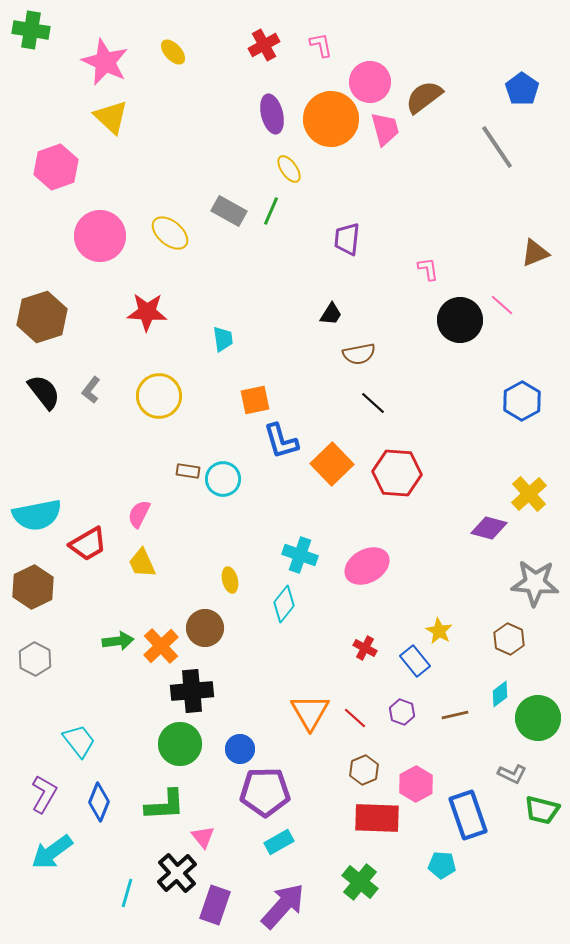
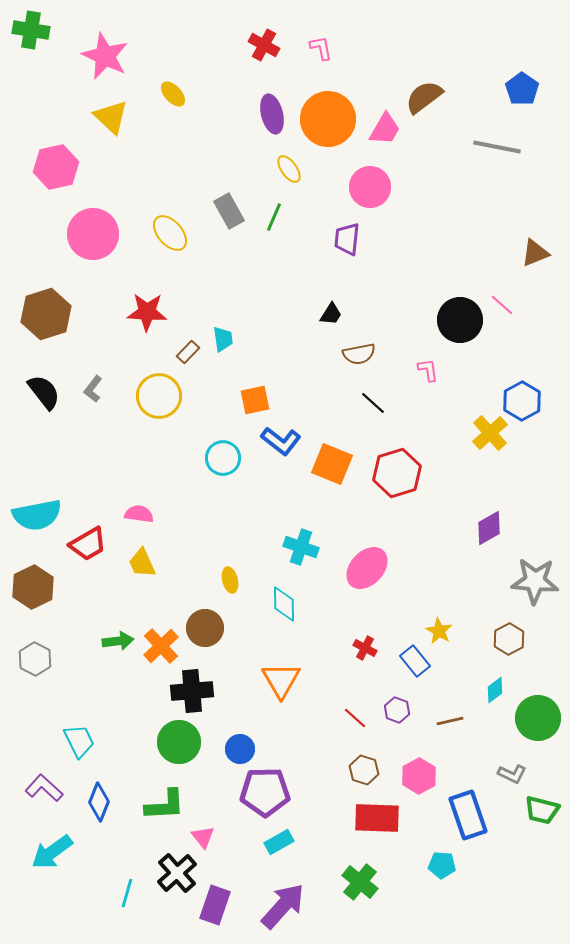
red cross at (264, 45): rotated 32 degrees counterclockwise
pink L-shape at (321, 45): moved 3 px down
yellow ellipse at (173, 52): moved 42 px down
pink star at (105, 62): moved 6 px up
pink circle at (370, 82): moved 105 px down
orange circle at (331, 119): moved 3 px left
pink trapezoid at (385, 129): rotated 45 degrees clockwise
gray line at (497, 147): rotated 45 degrees counterclockwise
pink hexagon at (56, 167): rotated 6 degrees clockwise
gray rectangle at (229, 211): rotated 32 degrees clockwise
green line at (271, 211): moved 3 px right, 6 px down
yellow ellipse at (170, 233): rotated 9 degrees clockwise
pink circle at (100, 236): moved 7 px left, 2 px up
pink L-shape at (428, 269): moved 101 px down
brown hexagon at (42, 317): moved 4 px right, 3 px up
gray L-shape at (91, 390): moved 2 px right, 1 px up
blue L-shape at (281, 441): rotated 36 degrees counterclockwise
orange square at (332, 464): rotated 24 degrees counterclockwise
brown rectangle at (188, 471): moved 119 px up; rotated 55 degrees counterclockwise
red hexagon at (397, 473): rotated 21 degrees counterclockwise
cyan circle at (223, 479): moved 21 px up
yellow cross at (529, 494): moved 39 px left, 61 px up
pink semicircle at (139, 514): rotated 72 degrees clockwise
purple diamond at (489, 528): rotated 45 degrees counterclockwise
cyan cross at (300, 555): moved 1 px right, 8 px up
pink ellipse at (367, 566): moved 2 px down; rotated 18 degrees counterclockwise
gray star at (535, 583): moved 2 px up
cyan diamond at (284, 604): rotated 39 degrees counterclockwise
brown hexagon at (509, 639): rotated 8 degrees clockwise
cyan diamond at (500, 694): moved 5 px left, 4 px up
orange triangle at (310, 712): moved 29 px left, 32 px up
purple hexagon at (402, 712): moved 5 px left, 2 px up
brown line at (455, 715): moved 5 px left, 6 px down
cyan trapezoid at (79, 741): rotated 12 degrees clockwise
green circle at (180, 744): moved 1 px left, 2 px up
brown hexagon at (364, 770): rotated 20 degrees counterclockwise
pink hexagon at (416, 784): moved 3 px right, 8 px up
purple L-shape at (44, 794): moved 6 px up; rotated 78 degrees counterclockwise
